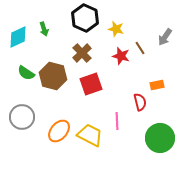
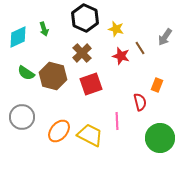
orange rectangle: rotated 56 degrees counterclockwise
